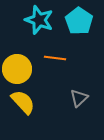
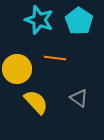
gray triangle: rotated 42 degrees counterclockwise
yellow semicircle: moved 13 px right
